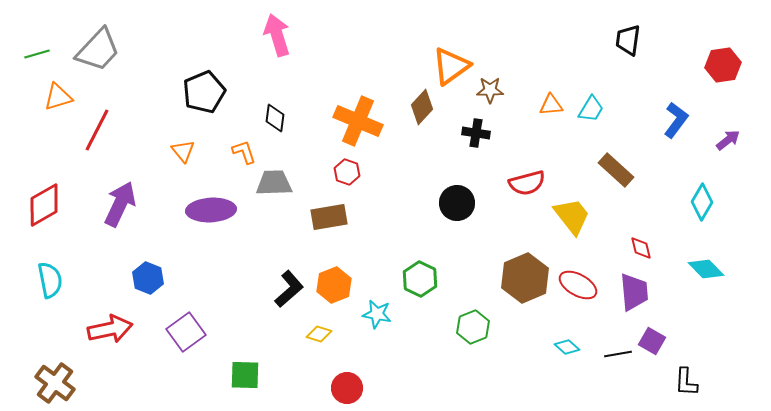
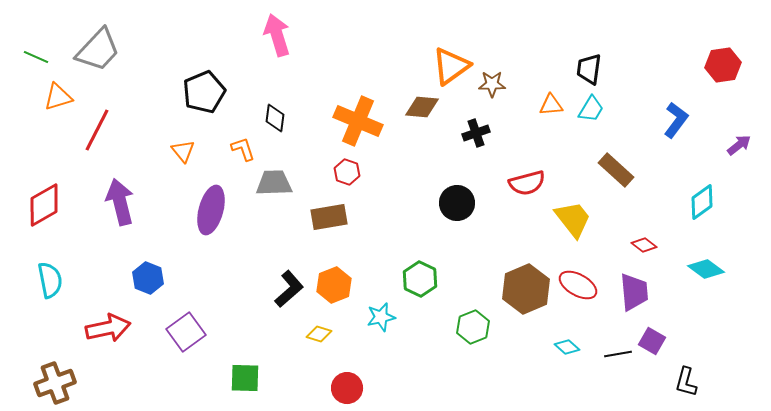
black trapezoid at (628, 40): moved 39 px left, 29 px down
green line at (37, 54): moved 1 px left, 3 px down; rotated 40 degrees clockwise
brown star at (490, 90): moved 2 px right, 6 px up
brown diamond at (422, 107): rotated 52 degrees clockwise
black cross at (476, 133): rotated 28 degrees counterclockwise
purple arrow at (728, 140): moved 11 px right, 5 px down
orange L-shape at (244, 152): moved 1 px left, 3 px up
cyan diamond at (702, 202): rotated 24 degrees clockwise
purple arrow at (120, 204): moved 2 px up; rotated 39 degrees counterclockwise
purple ellipse at (211, 210): rotated 72 degrees counterclockwise
yellow trapezoid at (572, 216): moved 1 px right, 3 px down
red diamond at (641, 248): moved 3 px right, 3 px up; rotated 40 degrees counterclockwise
cyan diamond at (706, 269): rotated 9 degrees counterclockwise
brown hexagon at (525, 278): moved 1 px right, 11 px down
cyan star at (377, 314): moved 4 px right, 3 px down; rotated 24 degrees counterclockwise
red arrow at (110, 329): moved 2 px left, 1 px up
green square at (245, 375): moved 3 px down
black L-shape at (686, 382): rotated 12 degrees clockwise
brown cross at (55, 383): rotated 33 degrees clockwise
